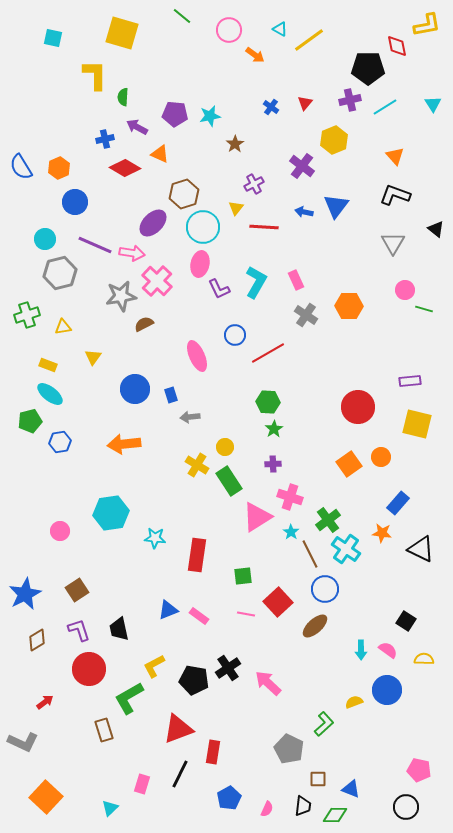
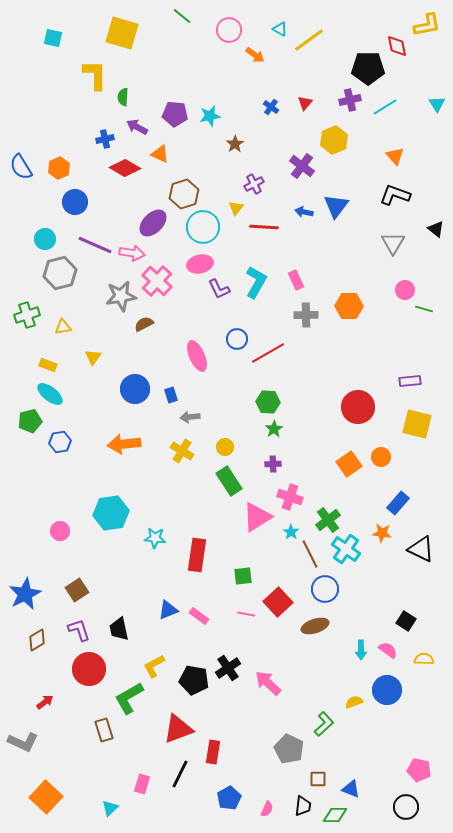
cyan triangle at (433, 104): moved 4 px right
pink ellipse at (200, 264): rotated 65 degrees clockwise
gray cross at (306, 315): rotated 35 degrees counterclockwise
blue circle at (235, 335): moved 2 px right, 4 px down
yellow cross at (197, 465): moved 15 px left, 14 px up
brown ellipse at (315, 626): rotated 24 degrees clockwise
